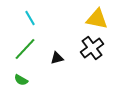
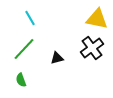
green line: moved 1 px left
green semicircle: rotated 40 degrees clockwise
